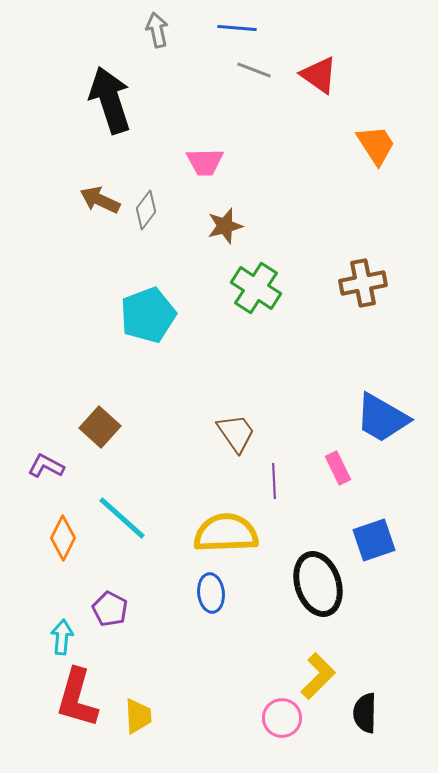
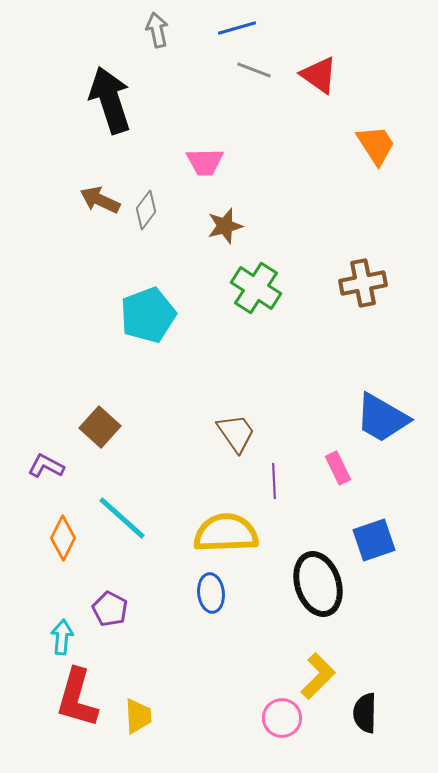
blue line: rotated 21 degrees counterclockwise
